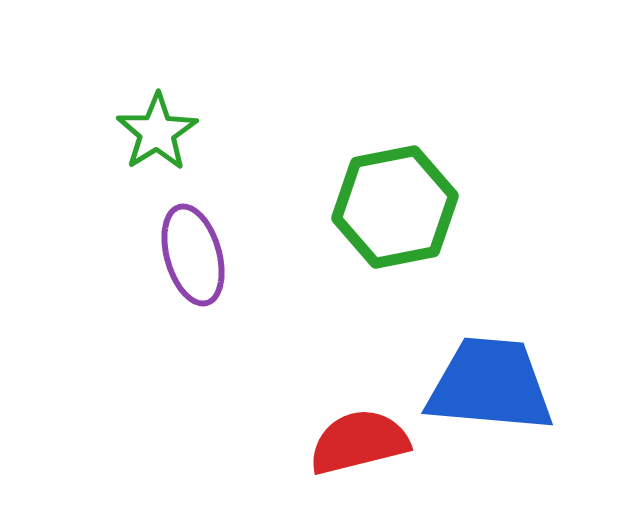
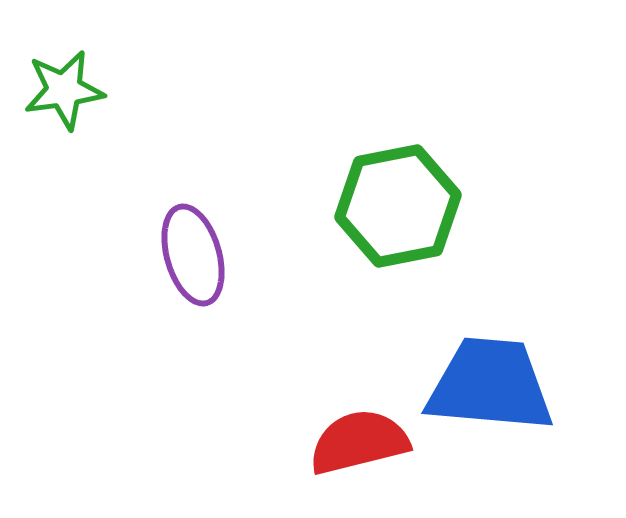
green star: moved 93 px left, 42 px up; rotated 24 degrees clockwise
green hexagon: moved 3 px right, 1 px up
